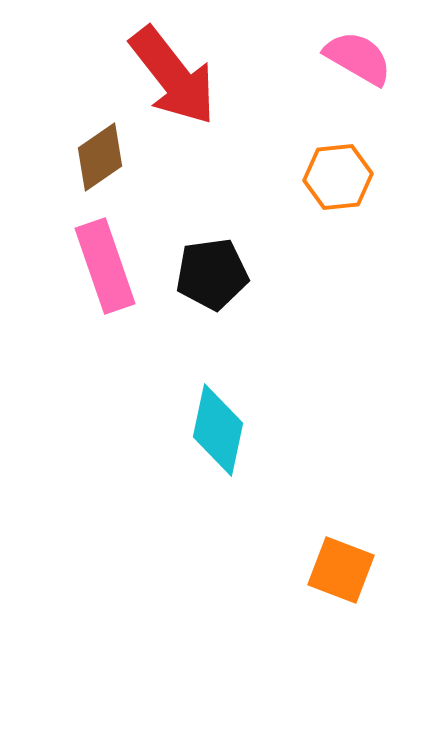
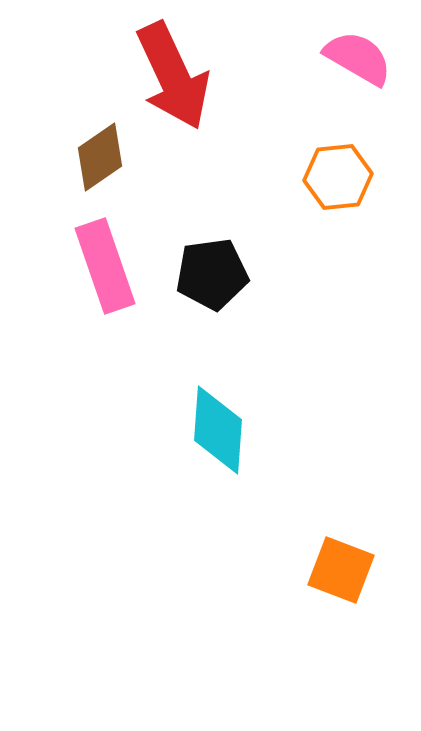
red arrow: rotated 13 degrees clockwise
cyan diamond: rotated 8 degrees counterclockwise
